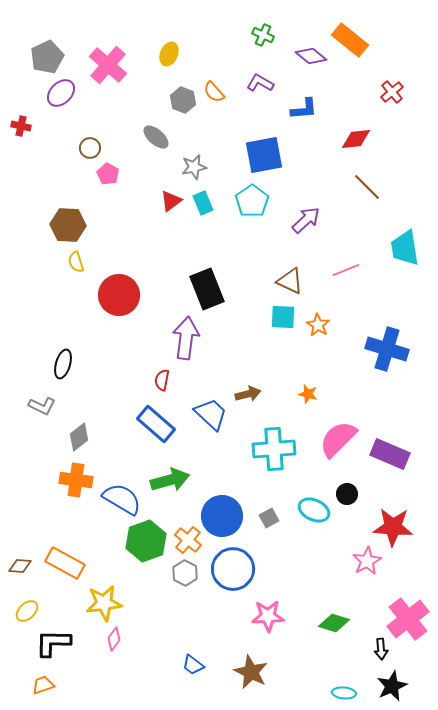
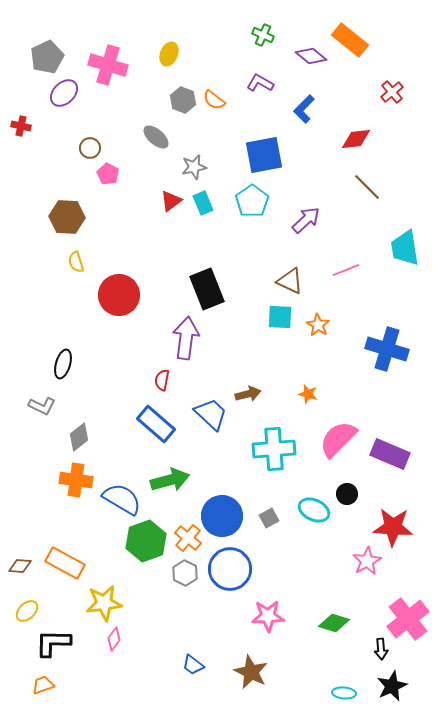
pink cross at (108, 65): rotated 24 degrees counterclockwise
orange semicircle at (214, 92): moved 8 px down; rotated 10 degrees counterclockwise
purple ellipse at (61, 93): moved 3 px right
blue L-shape at (304, 109): rotated 140 degrees clockwise
brown hexagon at (68, 225): moved 1 px left, 8 px up
cyan square at (283, 317): moved 3 px left
orange cross at (188, 540): moved 2 px up
blue circle at (233, 569): moved 3 px left
